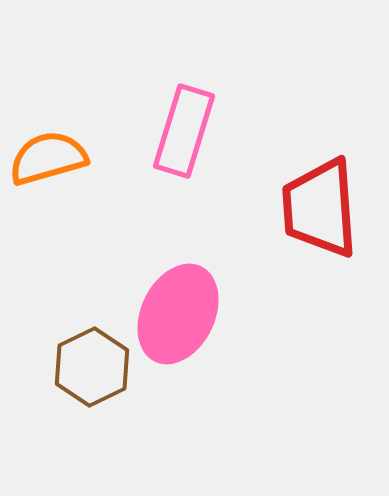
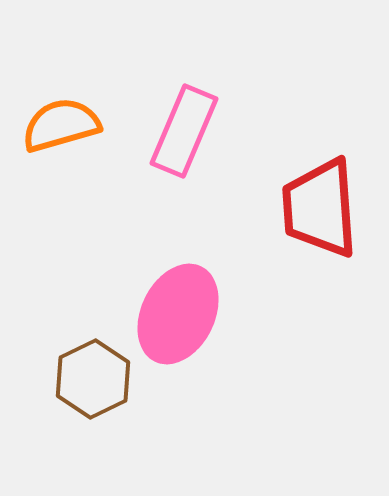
pink rectangle: rotated 6 degrees clockwise
orange semicircle: moved 13 px right, 33 px up
brown hexagon: moved 1 px right, 12 px down
